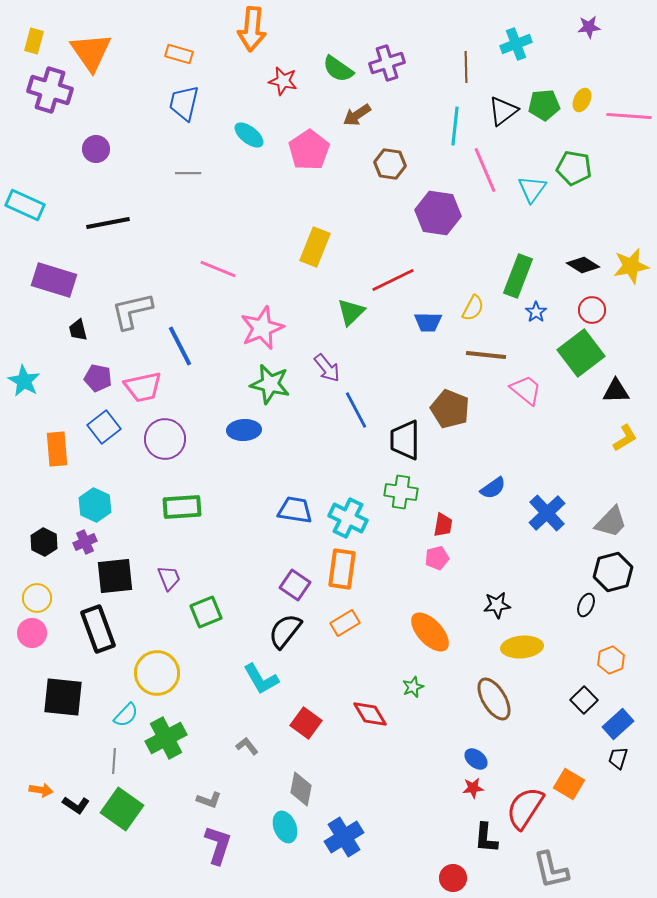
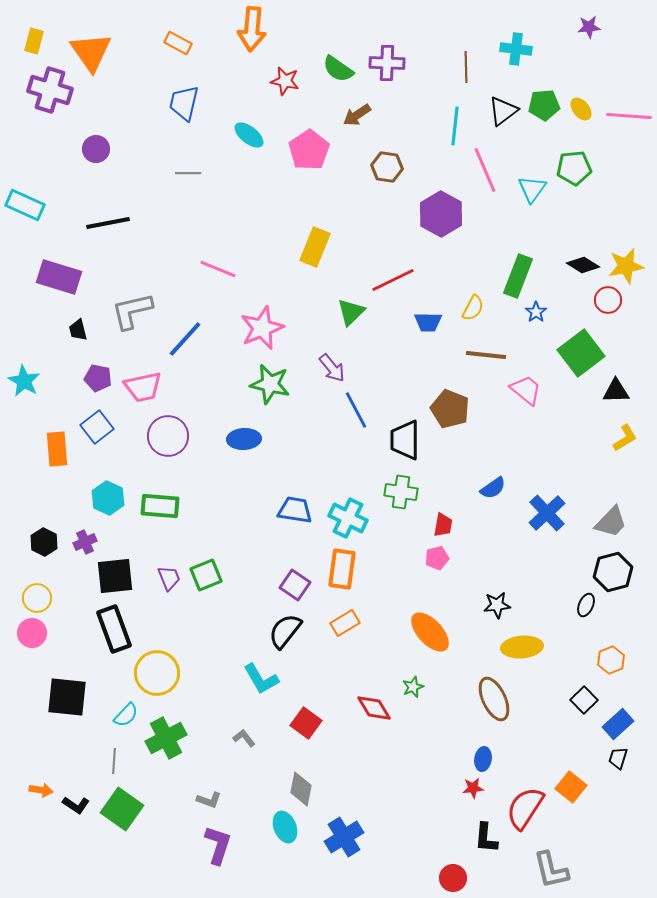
cyan cross at (516, 44): moved 5 px down; rotated 28 degrees clockwise
orange rectangle at (179, 54): moved 1 px left, 11 px up; rotated 12 degrees clockwise
purple cross at (387, 63): rotated 20 degrees clockwise
red star at (283, 81): moved 2 px right
yellow ellipse at (582, 100): moved 1 px left, 9 px down; rotated 65 degrees counterclockwise
brown hexagon at (390, 164): moved 3 px left, 3 px down
green pentagon at (574, 168): rotated 16 degrees counterclockwise
purple hexagon at (438, 213): moved 3 px right, 1 px down; rotated 21 degrees clockwise
yellow star at (631, 266): moved 5 px left
purple rectangle at (54, 280): moved 5 px right, 3 px up
red circle at (592, 310): moved 16 px right, 10 px up
blue line at (180, 346): moved 5 px right, 7 px up; rotated 69 degrees clockwise
purple arrow at (327, 368): moved 5 px right
blue square at (104, 427): moved 7 px left
blue ellipse at (244, 430): moved 9 px down
purple circle at (165, 439): moved 3 px right, 3 px up
cyan hexagon at (95, 505): moved 13 px right, 7 px up
green rectangle at (182, 507): moved 22 px left, 1 px up; rotated 9 degrees clockwise
green square at (206, 612): moved 37 px up
black rectangle at (98, 629): moved 16 px right
black square at (63, 697): moved 4 px right
brown ellipse at (494, 699): rotated 6 degrees clockwise
red diamond at (370, 714): moved 4 px right, 6 px up
gray L-shape at (247, 746): moved 3 px left, 8 px up
blue ellipse at (476, 759): moved 7 px right; rotated 60 degrees clockwise
orange square at (569, 784): moved 2 px right, 3 px down; rotated 8 degrees clockwise
